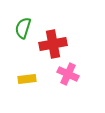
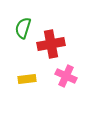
red cross: moved 2 px left
pink cross: moved 2 px left, 2 px down
